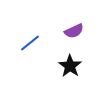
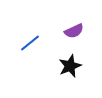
black star: rotated 15 degrees clockwise
